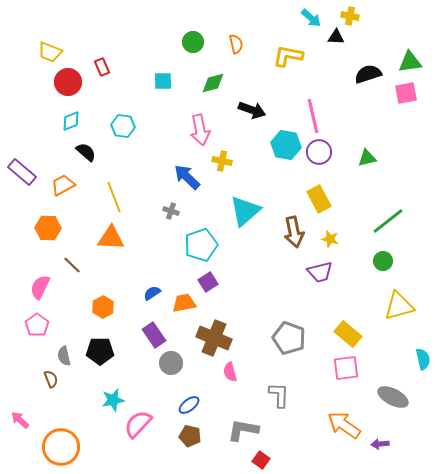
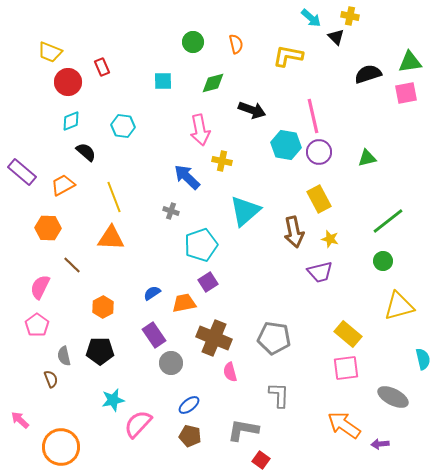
black triangle at (336, 37): rotated 42 degrees clockwise
gray pentagon at (289, 338): moved 15 px left; rotated 12 degrees counterclockwise
